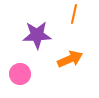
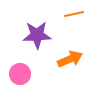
orange line: rotated 66 degrees clockwise
